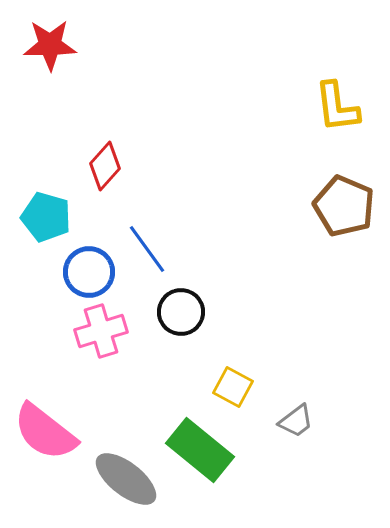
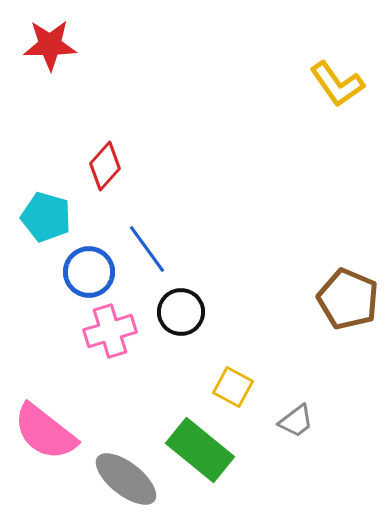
yellow L-shape: moved 23 px up; rotated 28 degrees counterclockwise
brown pentagon: moved 4 px right, 93 px down
pink cross: moved 9 px right
